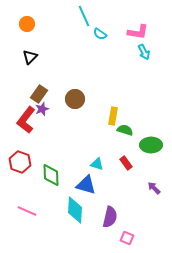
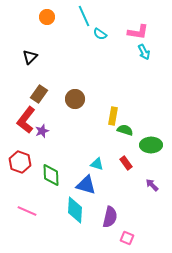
orange circle: moved 20 px right, 7 px up
purple star: moved 22 px down
purple arrow: moved 2 px left, 3 px up
